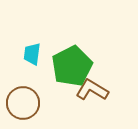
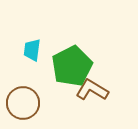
cyan trapezoid: moved 4 px up
